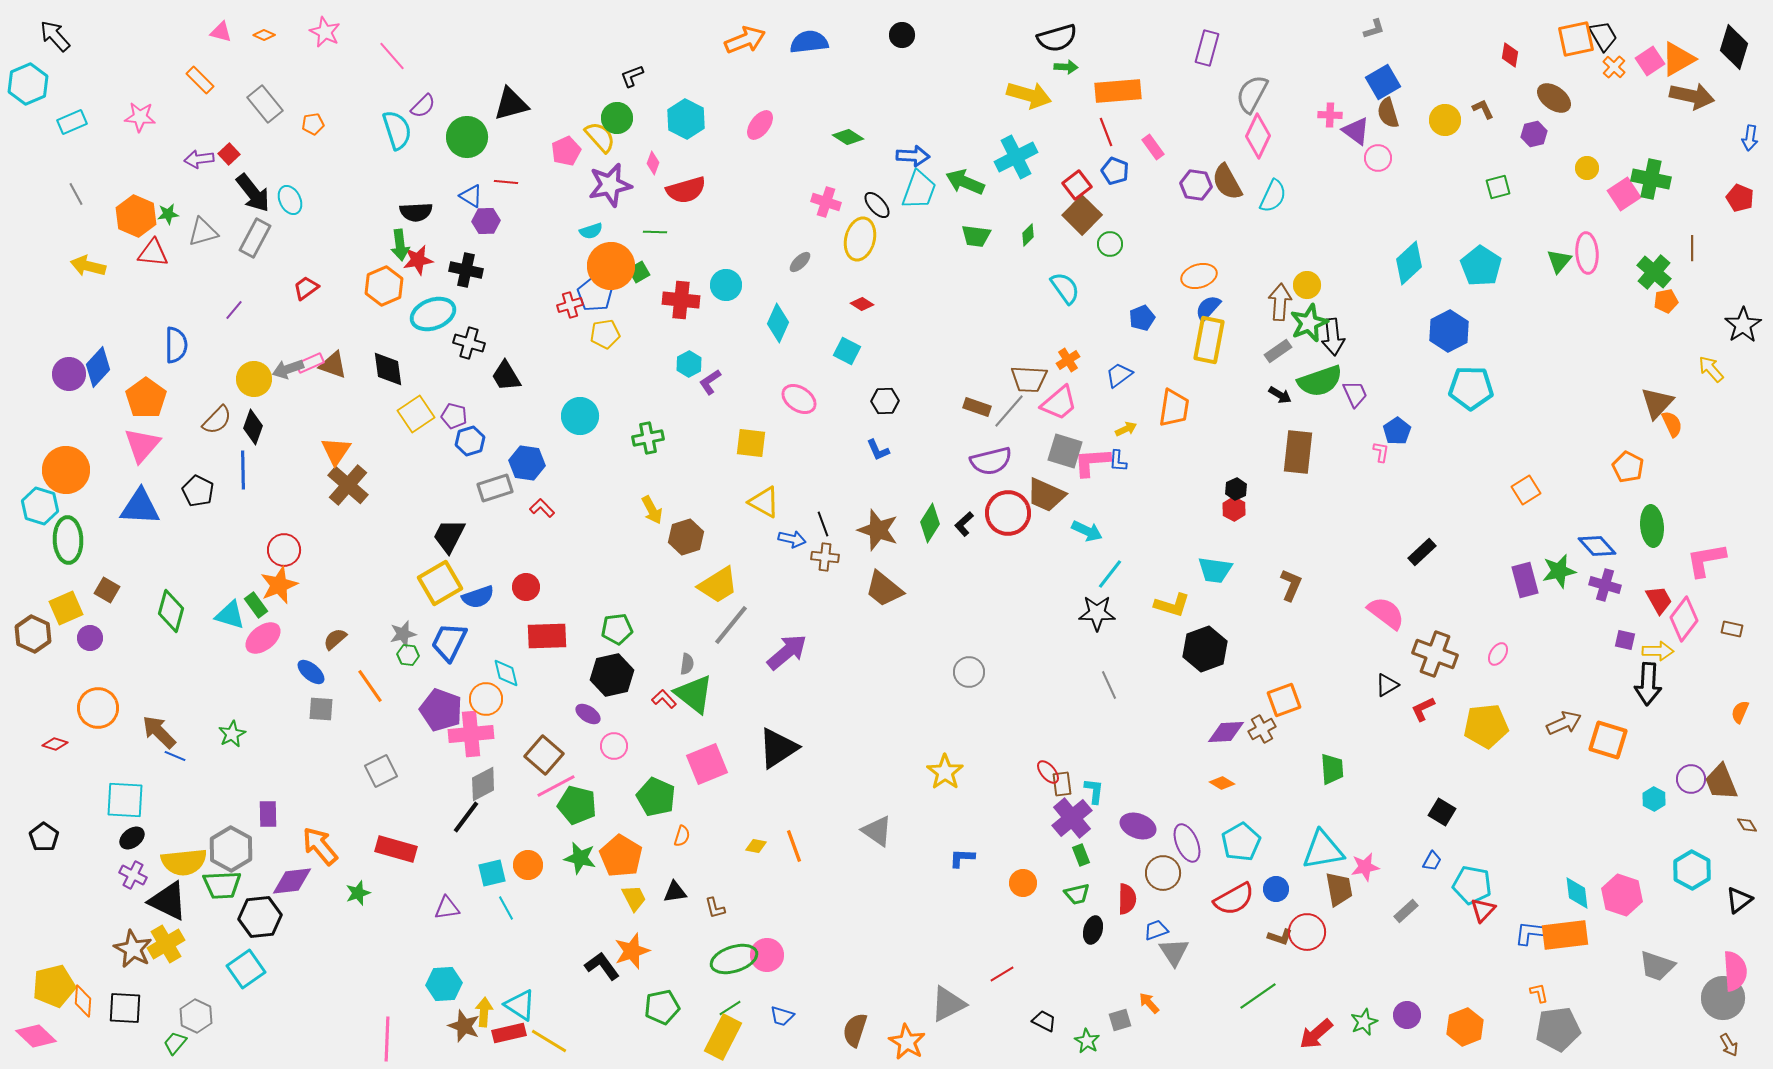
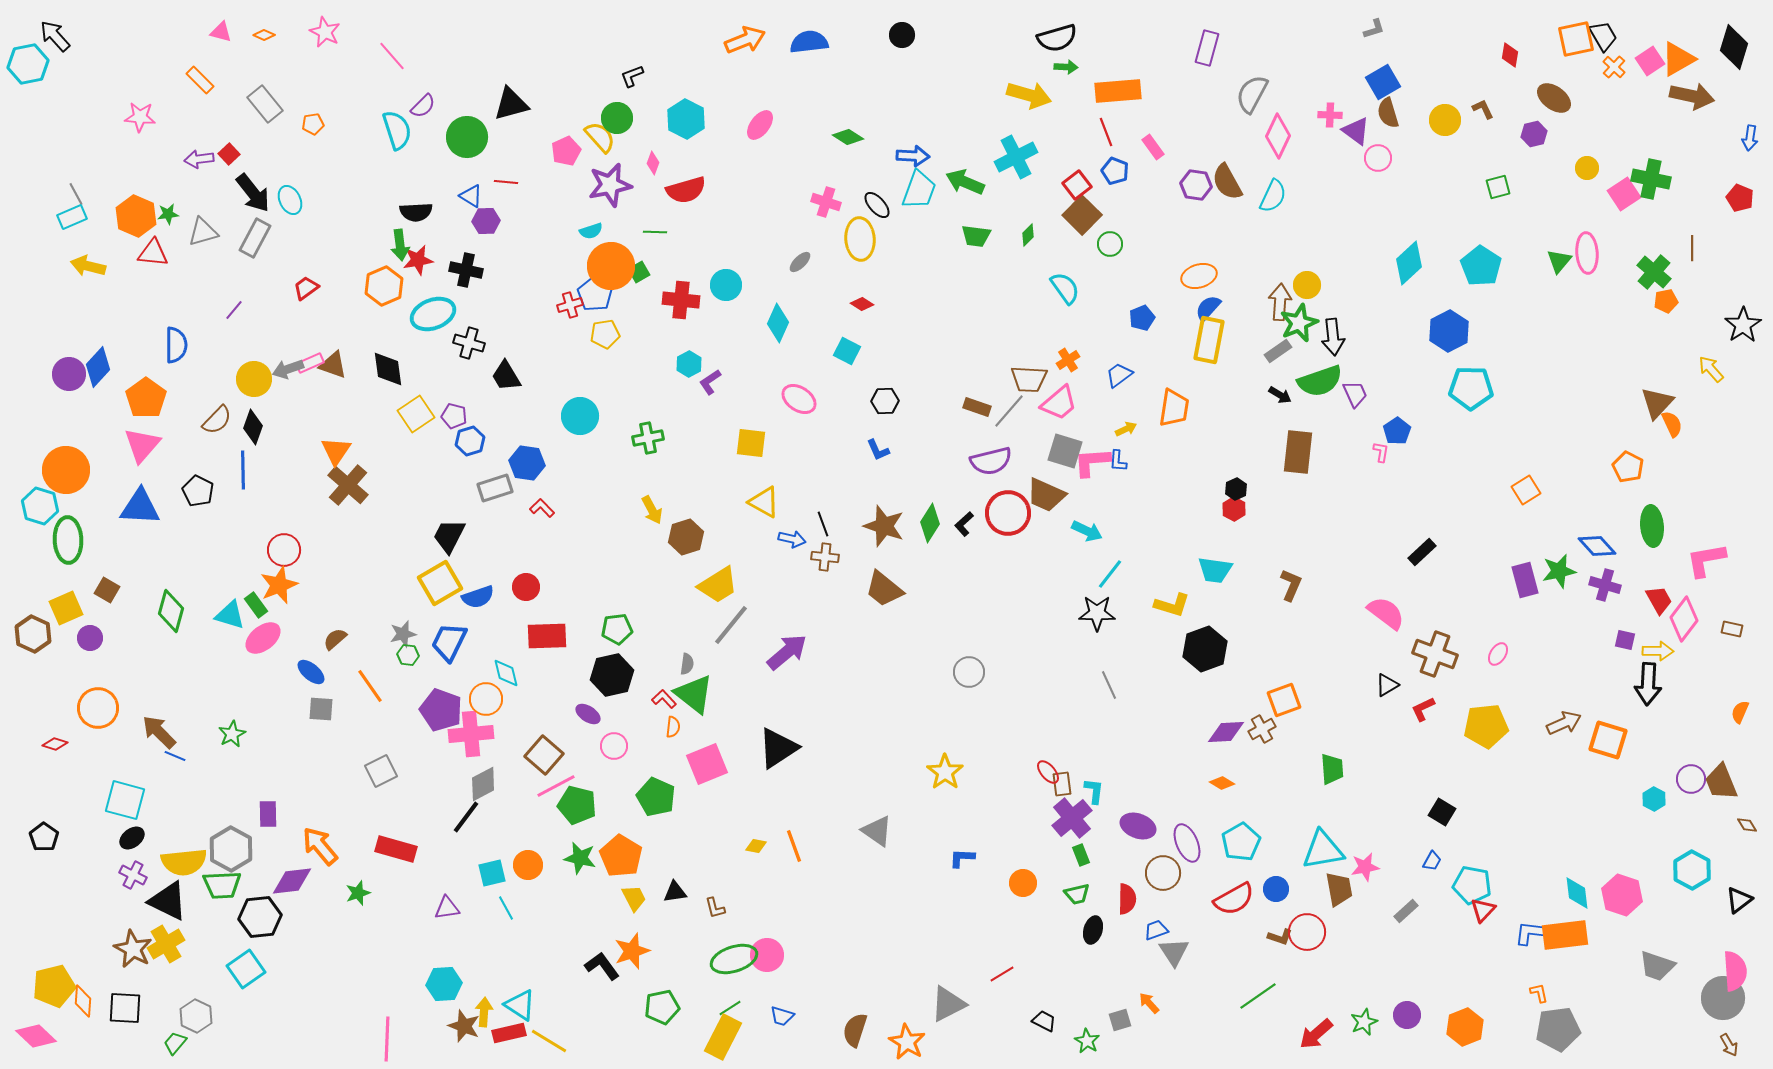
cyan hexagon at (28, 84): moved 20 px up; rotated 12 degrees clockwise
cyan rectangle at (72, 122): moved 95 px down
pink diamond at (1258, 136): moved 20 px right
yellow ellipse at (860, 239): rotated 18 degrees counterclockwise
green star at (1309, 323): moved 10 px left
brown star at (878, 530): moved 6 px right, 4 px up
cyan square at (125, 800): rotated 12 degrees clockwise
orange semicircle at (682, 836): moved 9 px left, 109 px up; rotated 10 degrees counterclockwise
